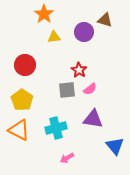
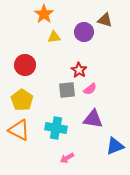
cyan cross: rotated 25 degrees clockwise
blue triangle: rotated 48 degrees clockwise
